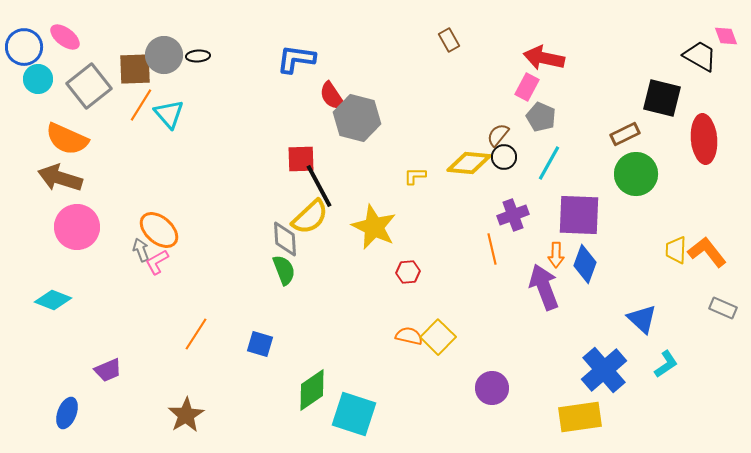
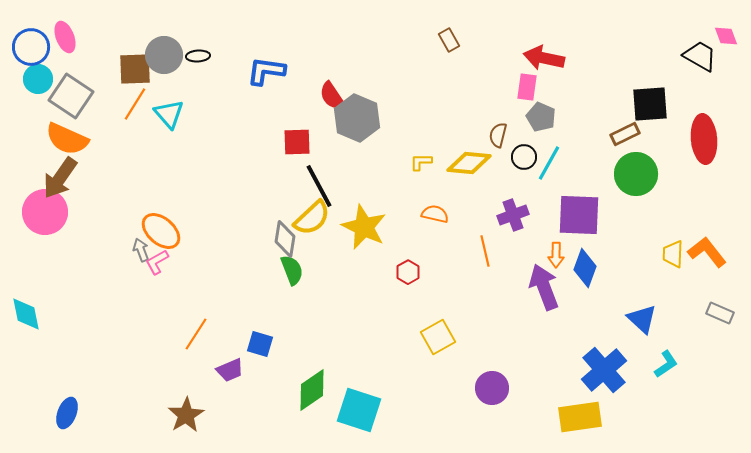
pink ellipse at (65, 37): rotated 32 degrees clockwise
blue circle at (24, 47): moved 7 px right
blue L-shape at (296, 59): moved 30 px left, 12 px down
gray square at (89, 86): moved 18 px left, 10 px down; rotated 18 degrees counterclockwise
pink rectangle at (527, 87): rotated 20 degrees counterclockwise
black square at (662, 98): moved 12 px left, 6 px down; rotated 18 degrees counterclockwise
orange line at (141, 105): moved 6 px left, 1 px up
gray hexagon at (357, 118): rotated 9 degrees clockwise
brown semicircle at (498, 135): rotated 25 degrees counterclockwise
black circle at (504, 157): moved 20 px right
red square at (301, 159): moved 4 px left, 17 px up
yellow L-shape at (415, 176): moved 6 px right, 14 px up
brown arrow at (60, 178): rotated 72 degrees counterclockwise
yellow semicircle at (310, 217): moved 2 px right, 1 px down
pink circle at (77, 227): moved 32 px left, 15 px up
yellow star at (374, 227): moved 10 px left
orange ellipse at (159, 230): moved 2 px right, 1 px down
gray diamond at (285, 239): rotated 12 degrees clockwise
orange line at (492, 249): moved 7 px left, 2 px down
yellow trapezoid at (676, 250): moved 3 px left, 4 px down
blue diamond at (585, 264): moved 4 px down
green semicircle at (284, 270): moved 8 px right
red hexagon at (408, 272): rotated 25 degrees counterclockwise
cyan diamond at (53, 300): moved 27 px left, 14 px down; rotated 57 degrees clockwise
gray rectangle at (723, 308): moved 3 px left, 5 px down
orange semicircle at (409, 336): moved 26 px right, 122 px up
yellow square at (438, 337): rotated 16 degrees clockwise
purple trapezoid at (108, 370): moved 122 px right
cyan square at (354, 414): moved 5 px right, 4 px up
